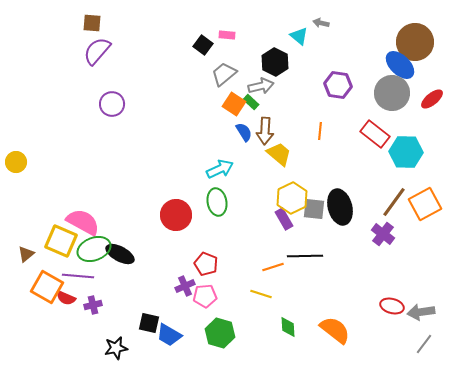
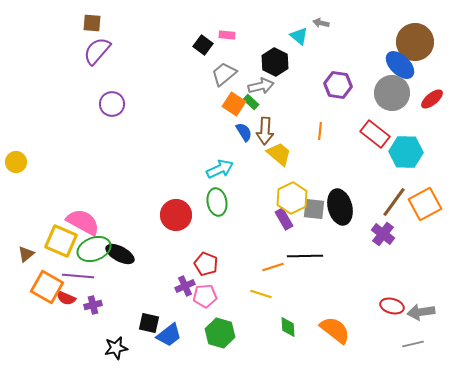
blue trapezoid at (169, 335): rotated 68 degrees counterclockwise
gray line at (424, 344): moved 11 px left; rotated 40 degrees clockwise
